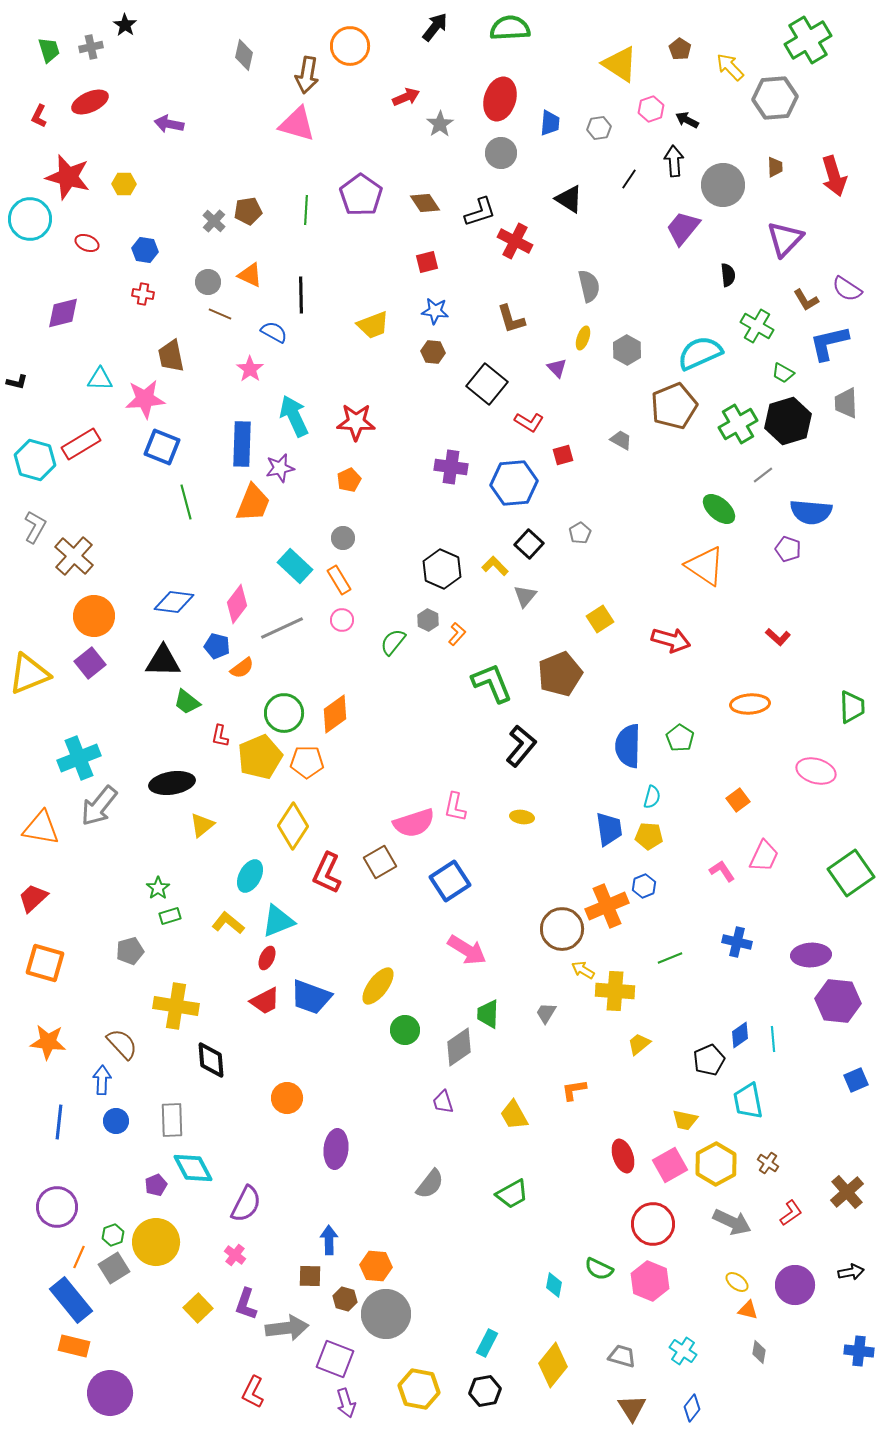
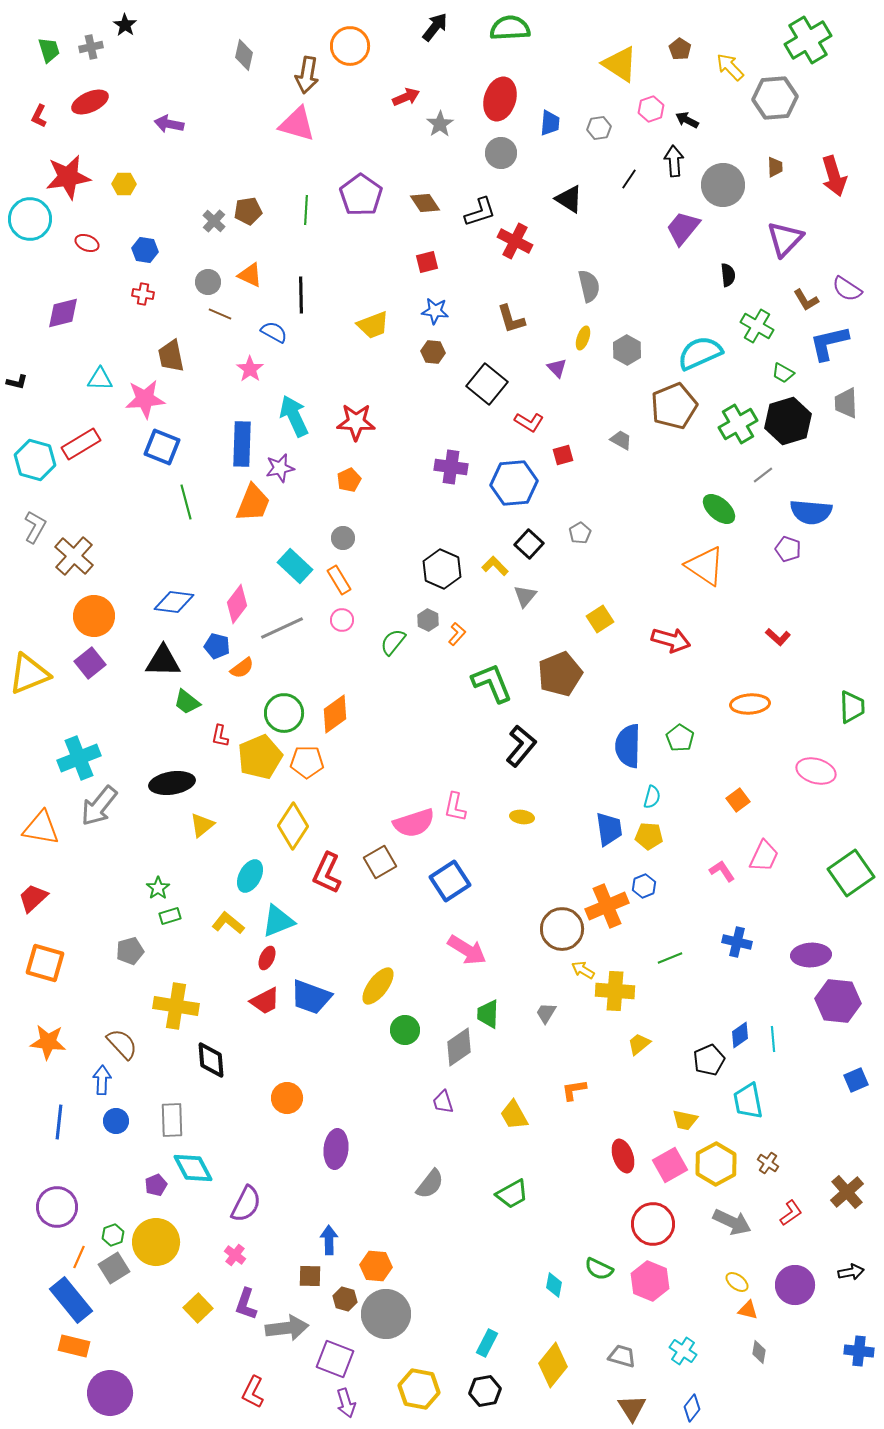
red star at (68, 177): rotated 24 degrees counterclockwise
